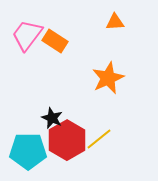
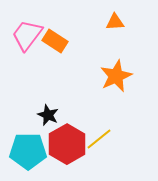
orange star: moved 8 px right, 2 px up
black star: moved 4 px left, 3 px up
red hexagon: moved 4 px down
